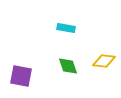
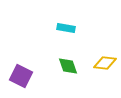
yellow diamond: moved 1 px right, 2 px down
purple square: rotated 15 degrees clockwise
